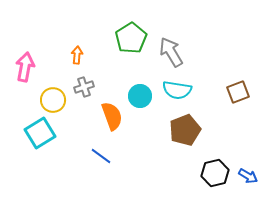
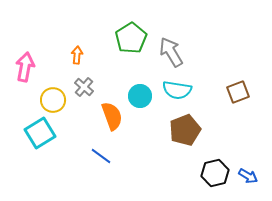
gray cross: rotated 30 degrees counterclockwise
